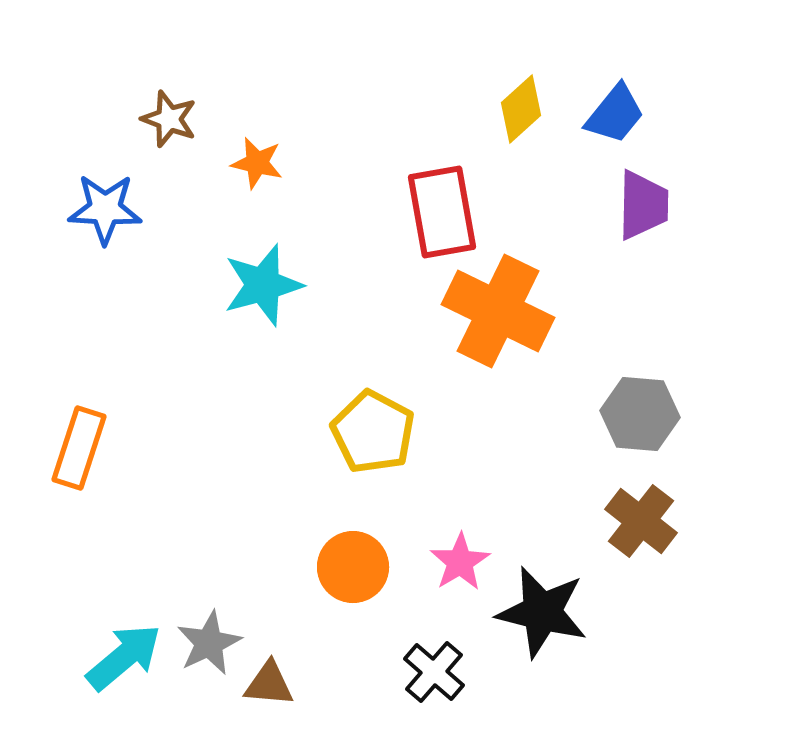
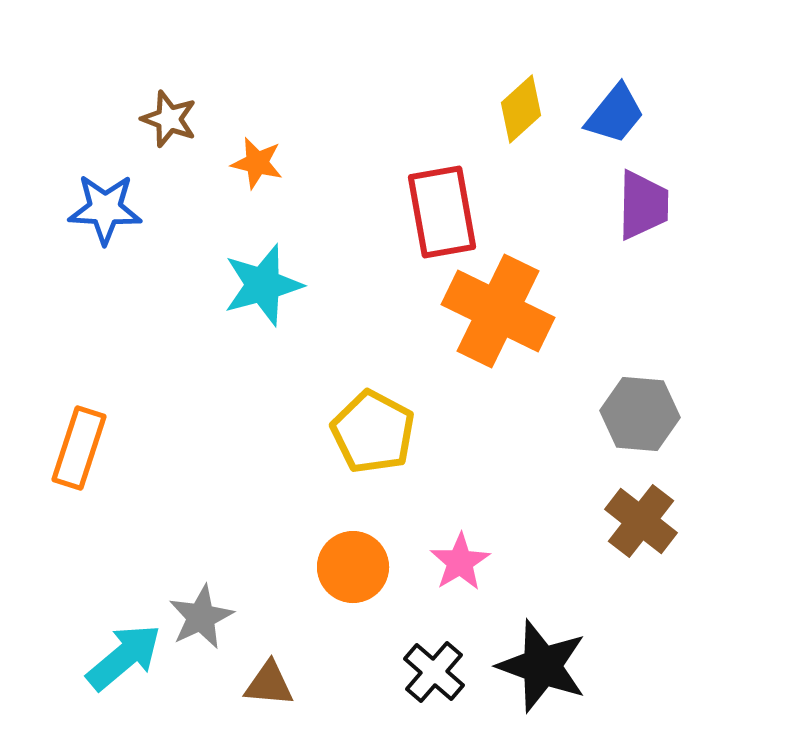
black star: moved 54 px down; rotated 6 degrees clockwise
gray star: moved 8 px left, 26 px up
